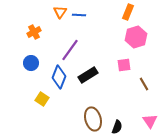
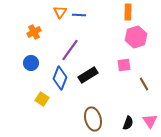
orange rectangle: rotated 21 degrees counterclockwise
blue diamond: moved 1 px right, 1 px down
black semicircle: moved 11 px right, 4 px up
